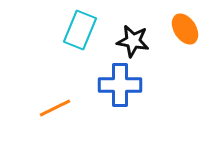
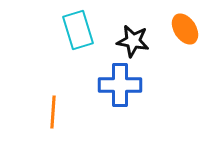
cyan rectangle: moved 2 px left; rotated 39 degrees counterclockwise
orange line: moved 2 px left, 4 px down; rotated 60 degrees counterclockwise
